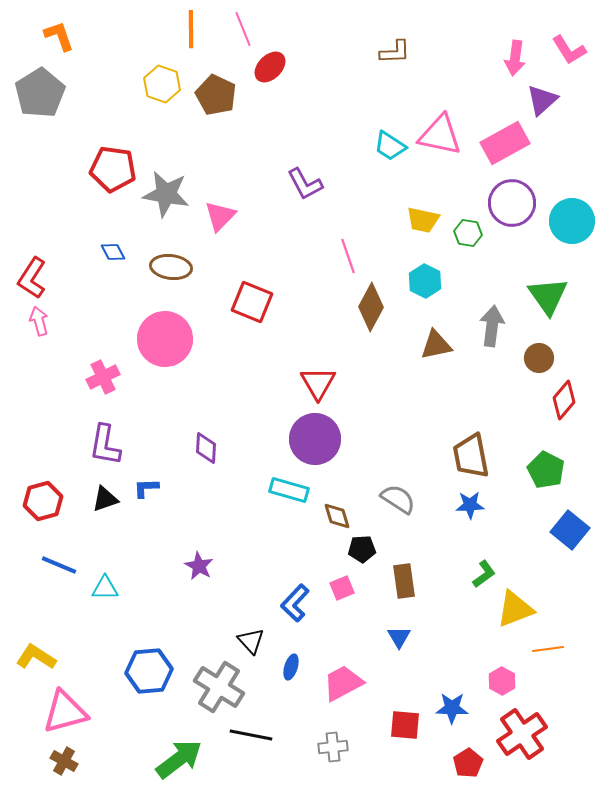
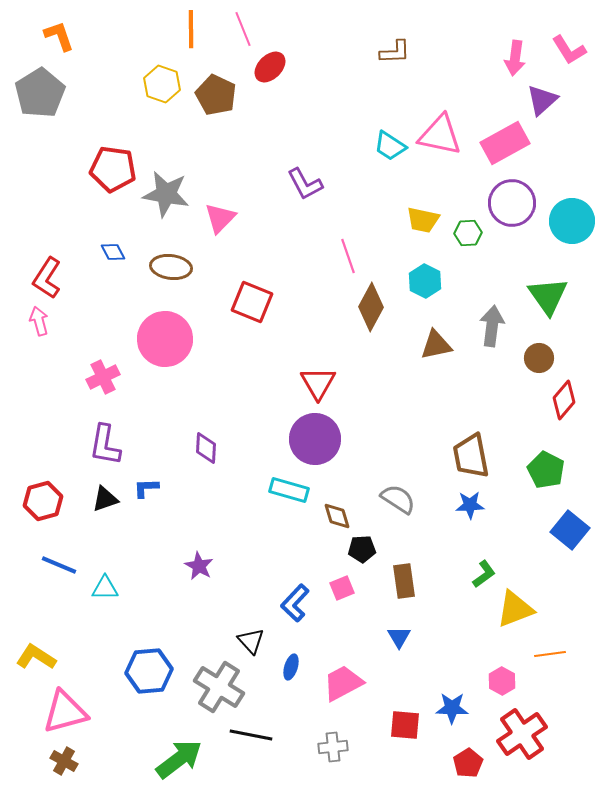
pink triangle at (220, 216): moved 2 px down
green hexagon at (468, 233): rotated 12 degrees counterclockwise
red L-shape at (32, 278): moved 15 px right
orange line at (548, 649): moved 2 px right, 5 px down
